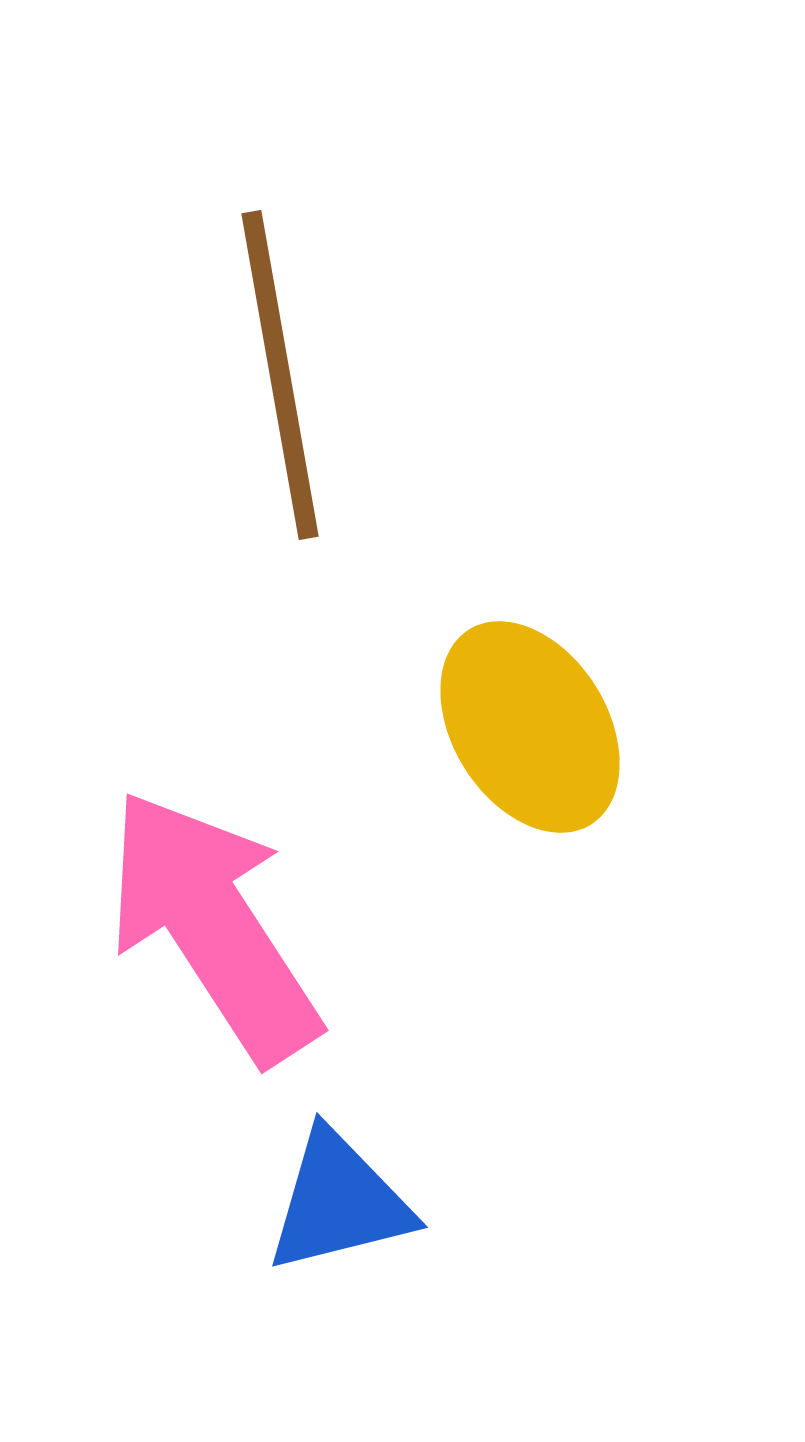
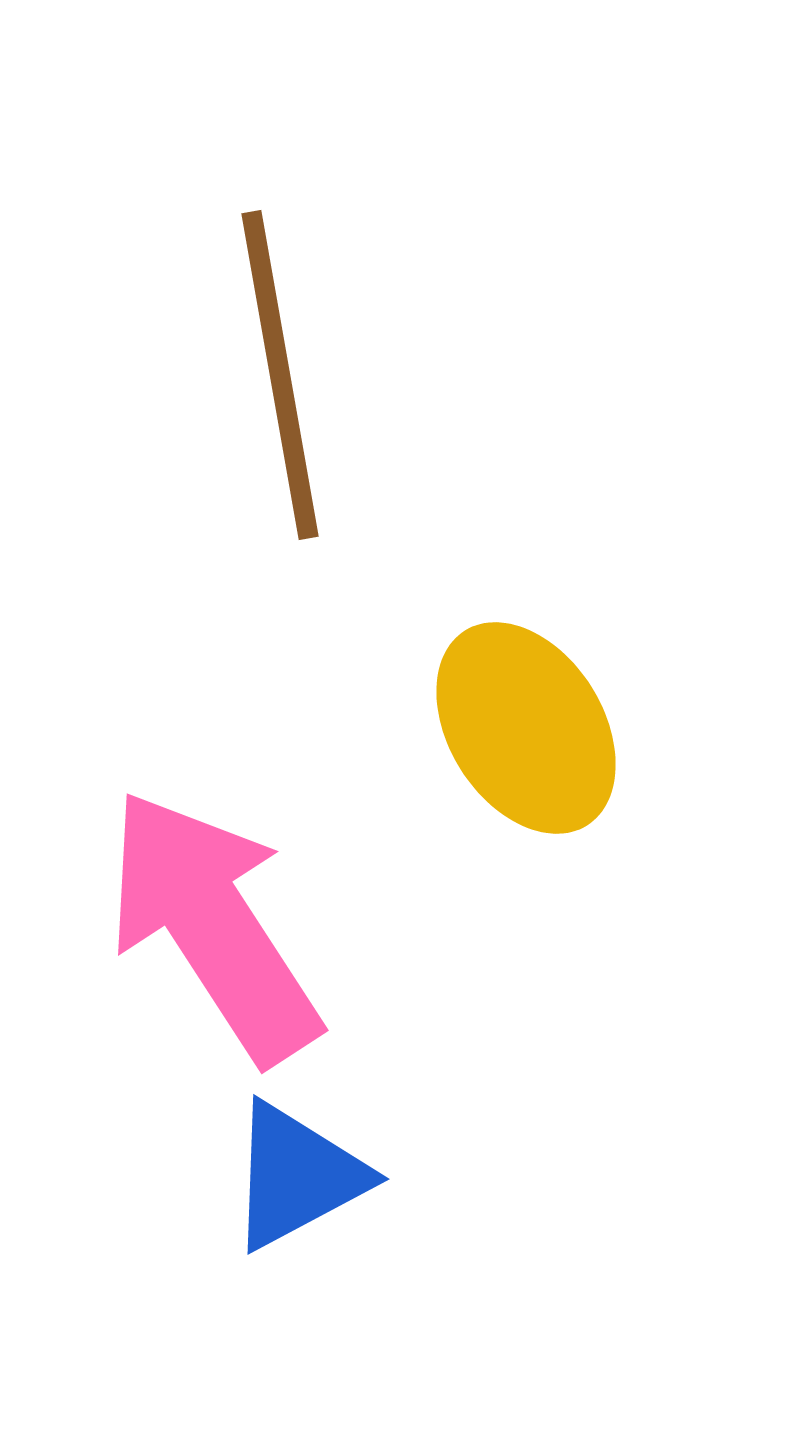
yellow ellipse: moved 4 px left, 1 px down
blue triangle: moved 42 px left, 26 px up; rotated 14 degrees counterclockwise
